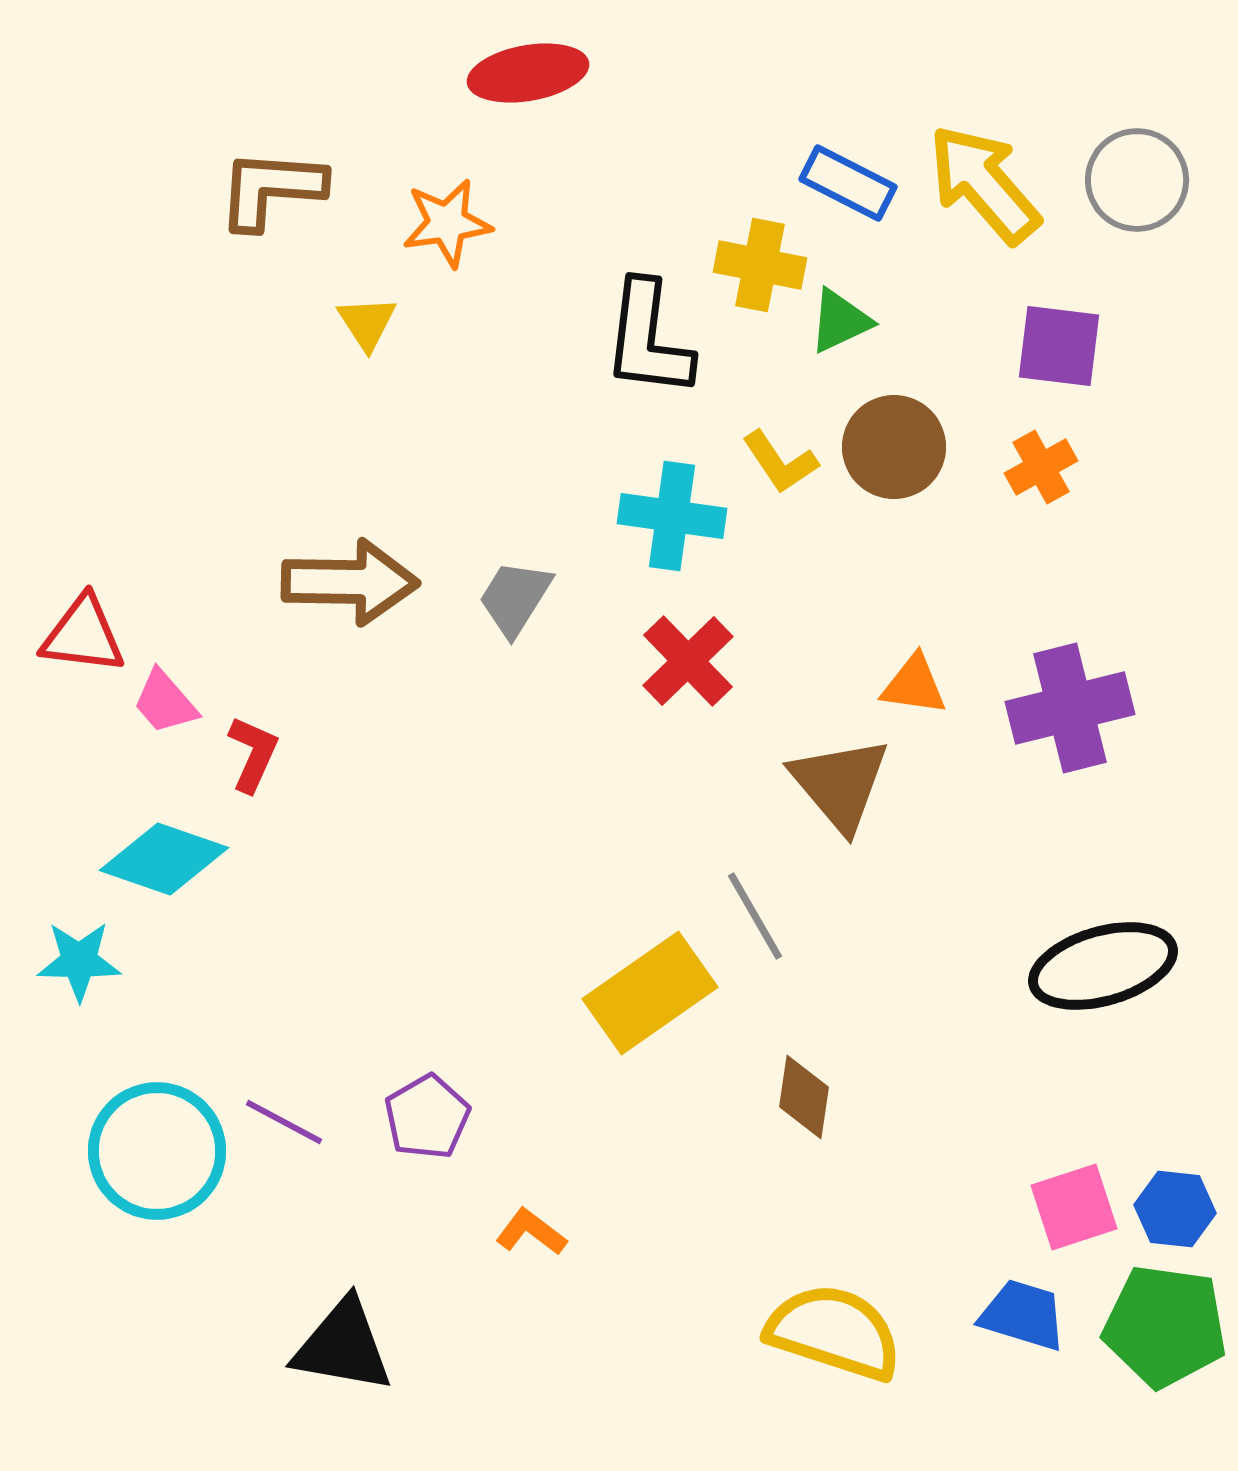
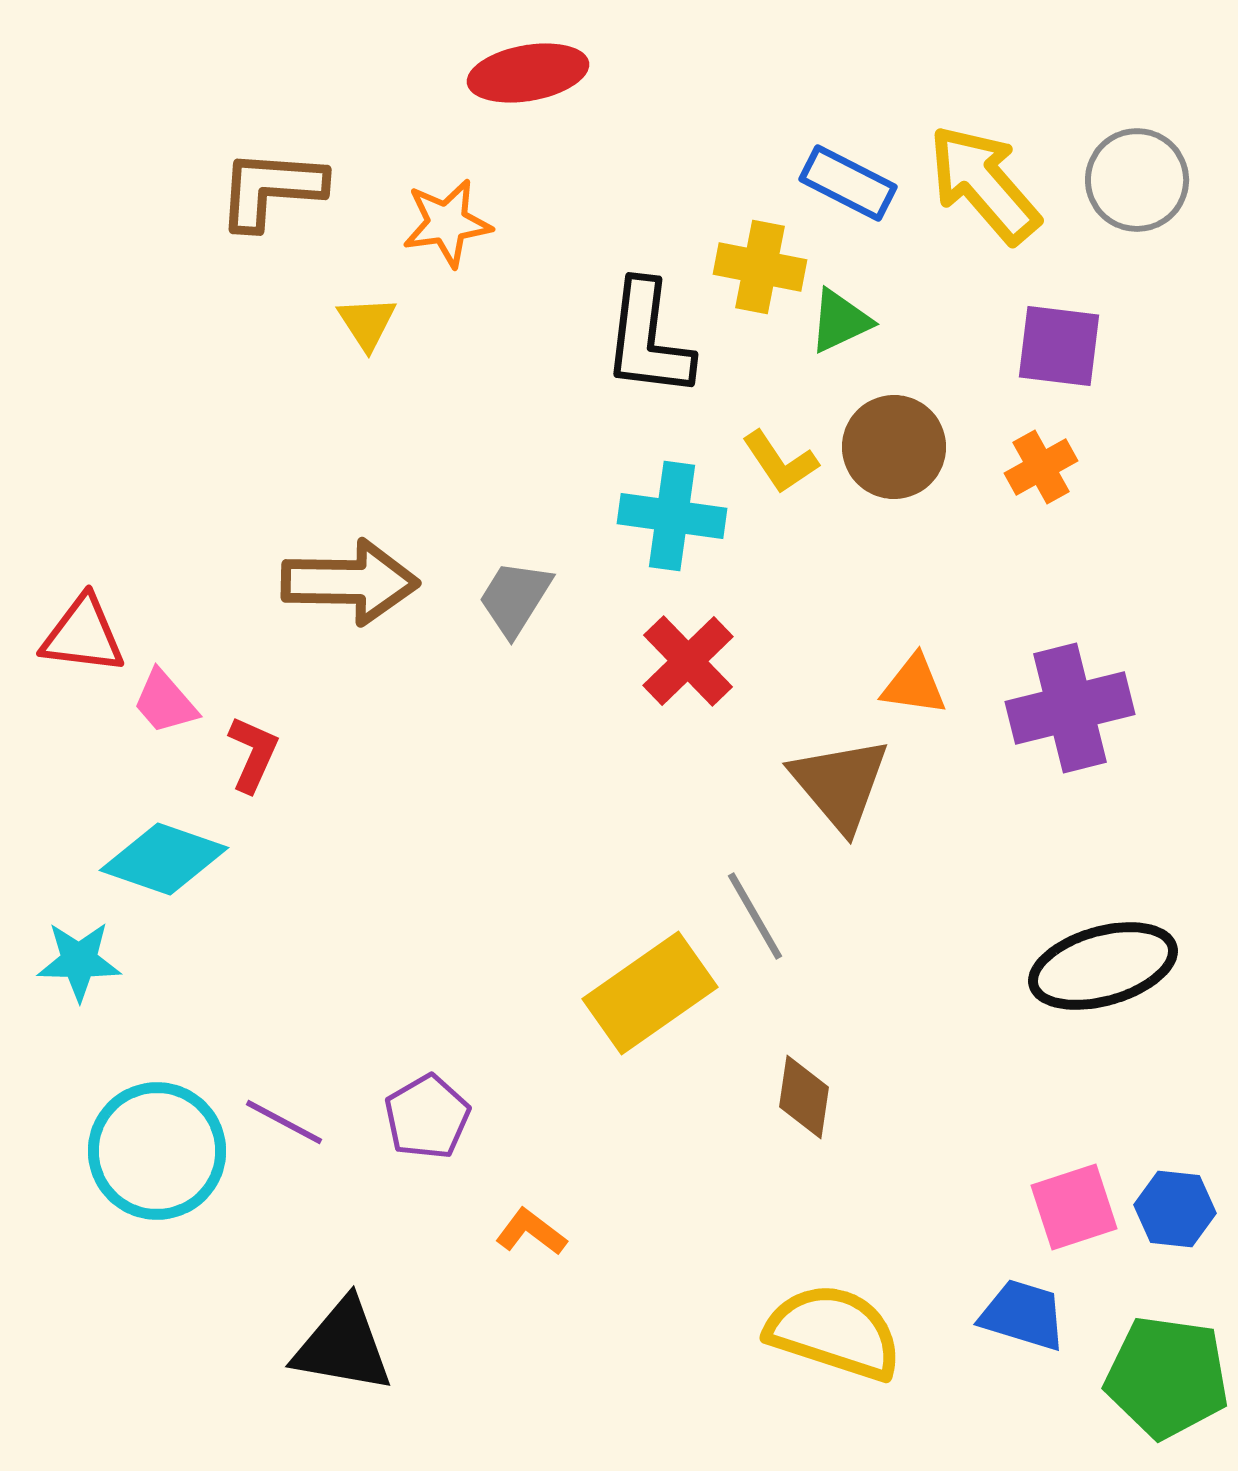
yellow cross: moved 2 px down
green pentagon: moved 2 px right, 51 px down
